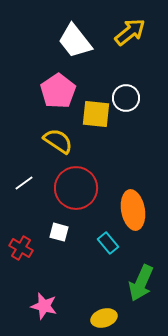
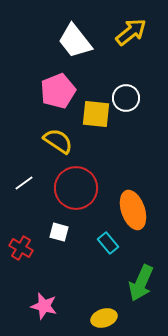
yellow arrow: moved 1 px right
pink pentagon: rotated 12 degrees clockwise
orange ellipse: rotated 9 degrees counterclockwise
